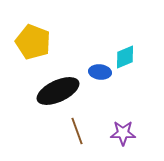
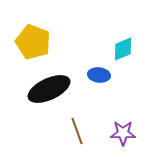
cyan diamond: moved 2 px left, 8 px up
blue ellipse: moved 1 px left, 3 px down
black ellipse: moved 9 px left, 2 px up
